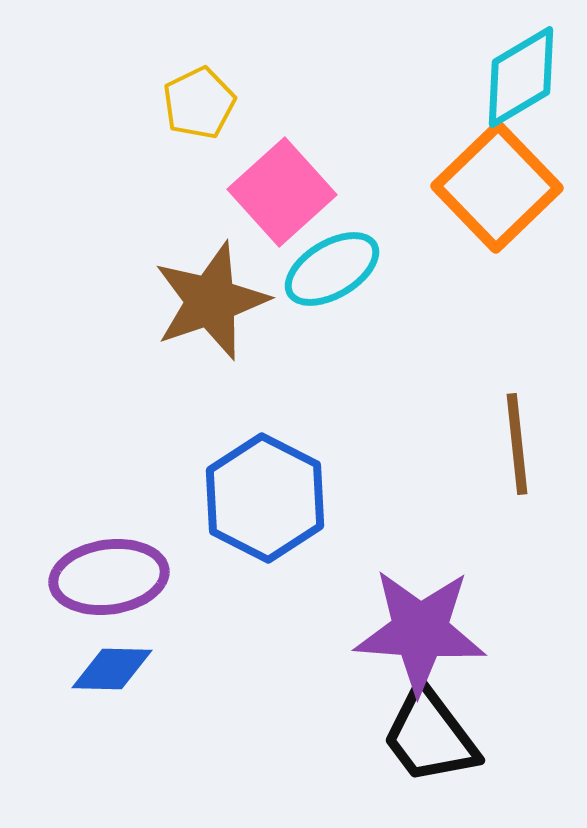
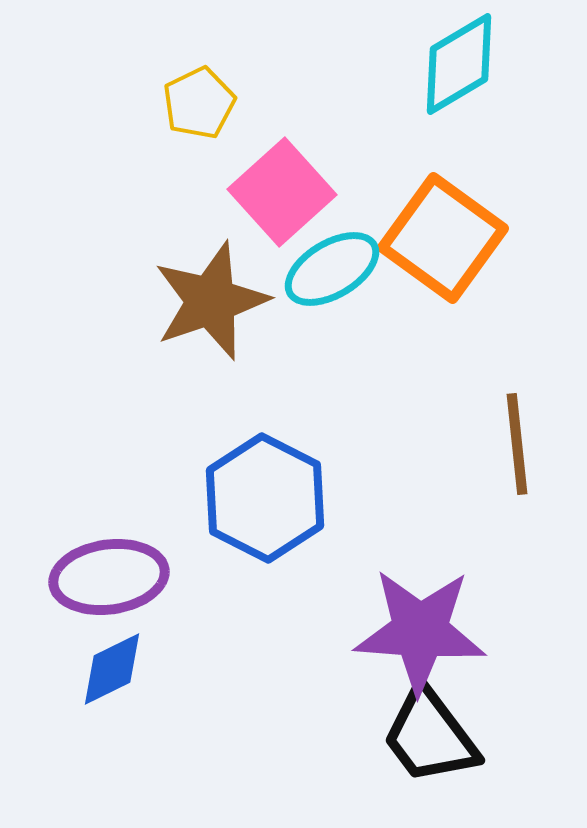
cyan diamond: moved 62 px left, 13 px up
orange square: moved 54 px left, 51 px down; rotated 10 degrees counterclockwise
blue diamond: rotated 28 degrees counterclockwise
